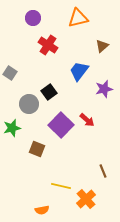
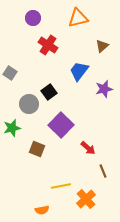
red arrow: moved 1 px right, 28 px down
yellow line: rotated 24 degrees counterclockwise
